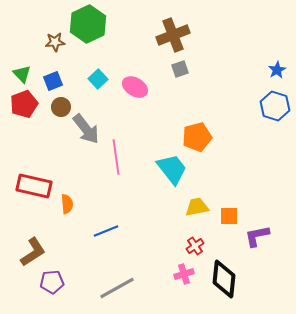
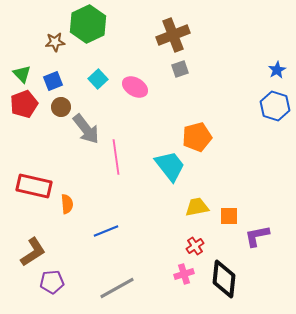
cyan trapezoid: moved 2 px left, 3 px up
